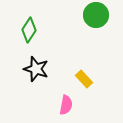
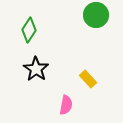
black star: rotated 15 degrees clockwise
yellow rectangle: moved 4 px right
